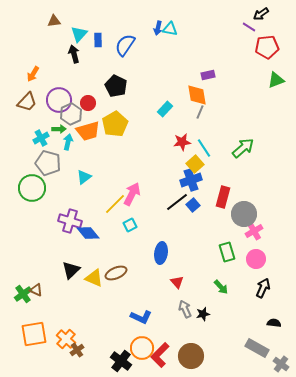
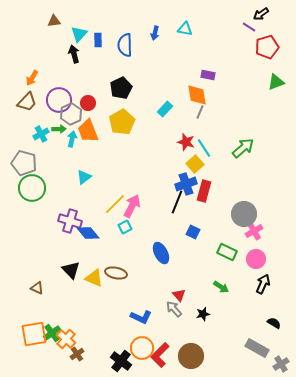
blue arrow at (158, 28): moved 3 px left, 5 px down
cyan triangle at (170, 29): moved 15 px right
blue semicircle at (125, 45): rotated 35 degrees counterclockwise
red pentagon at (267, 47): rotated 10 degrees counterclockwise
orange arrow at (33, 74): moved 1 px left, 4 px down
purple rectangle at (208, 75): rotated 24 degrees clockwise
green triangle at (276, 80): moved 2 px down
black pentagon at (116, 86): moved 5 px right, 2 px down; rotated 20 degrees clockwise
yellow pentagon at (115, 124): moved 7 px right, 2 px up
orange trapezoid at (88, 131): rotated 85 degrees clockwise
cyan cross at (41, 138): moved 4 px up
cyan arrow at (68, 142): moved 4 px right, 3 px up
red star at (182, 142): moved 4 px right; rotated 24 degrees clockwise
gray pentagon at (48, 163): moved 24 px left
blue cross at (191, 180): moved 5 px left, 4 px down
pink arrow at (132, 194): moved 12 px down
red rectangle at (223, 197): moved 19 px left, 6 px up
black line at (177, 202): rotated 30 degrees counterclockwise
blue square at (193, 205): moved 27 px down; rotated 24 degrees counterclockwise
cyan square at (130, 225): moved 5 px left, 2 px down
green rectangle at (227, 252): rotated 48 degrees counterclockwise
blue ellipse at (161, 253): rotated 35 degrees counterclockwise
black triangle at (71, 270): rotated 30 degrees counterclockwise
brown ellipse at (116, 273): rotated 35 degrees clockwise
red triangle at (177, 282): moved 2 px right, 13 px down
green arrow at (221, 287): rotated 14 degrees counterclockwise
black arrow at (263, 288): moved 4 px up
brown triangle at (36, 290): moved 1 px right, 2 px up
green cross at (23, 294): moved 29 px right, 39 px down
gray arrow at (185, 309): moved 11 px left; rotated 18 degrees counterclockwise
black semicircle at (274, 323): rotated 24 degrees clockwise
brown cross at (77, 350): moved 4 px down
gray cross at (281, 364): rotated 21 degrees clockwise
